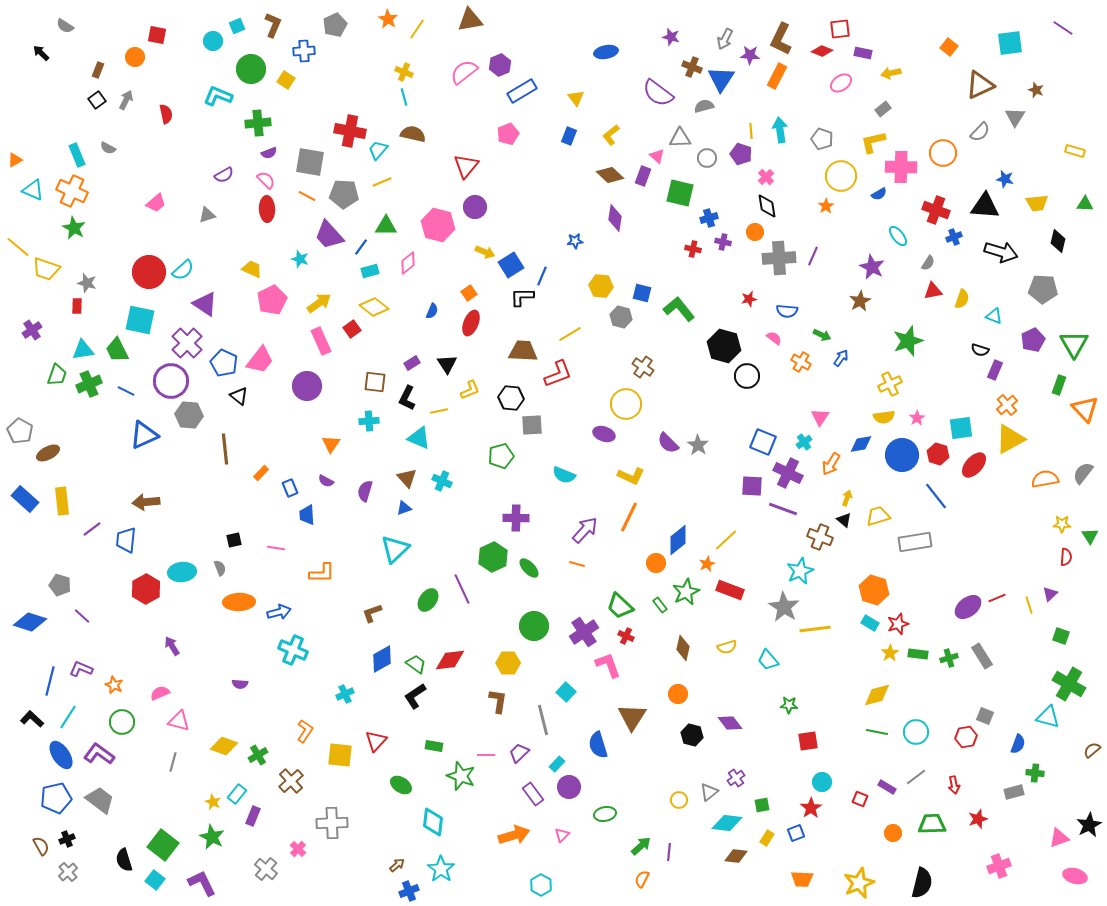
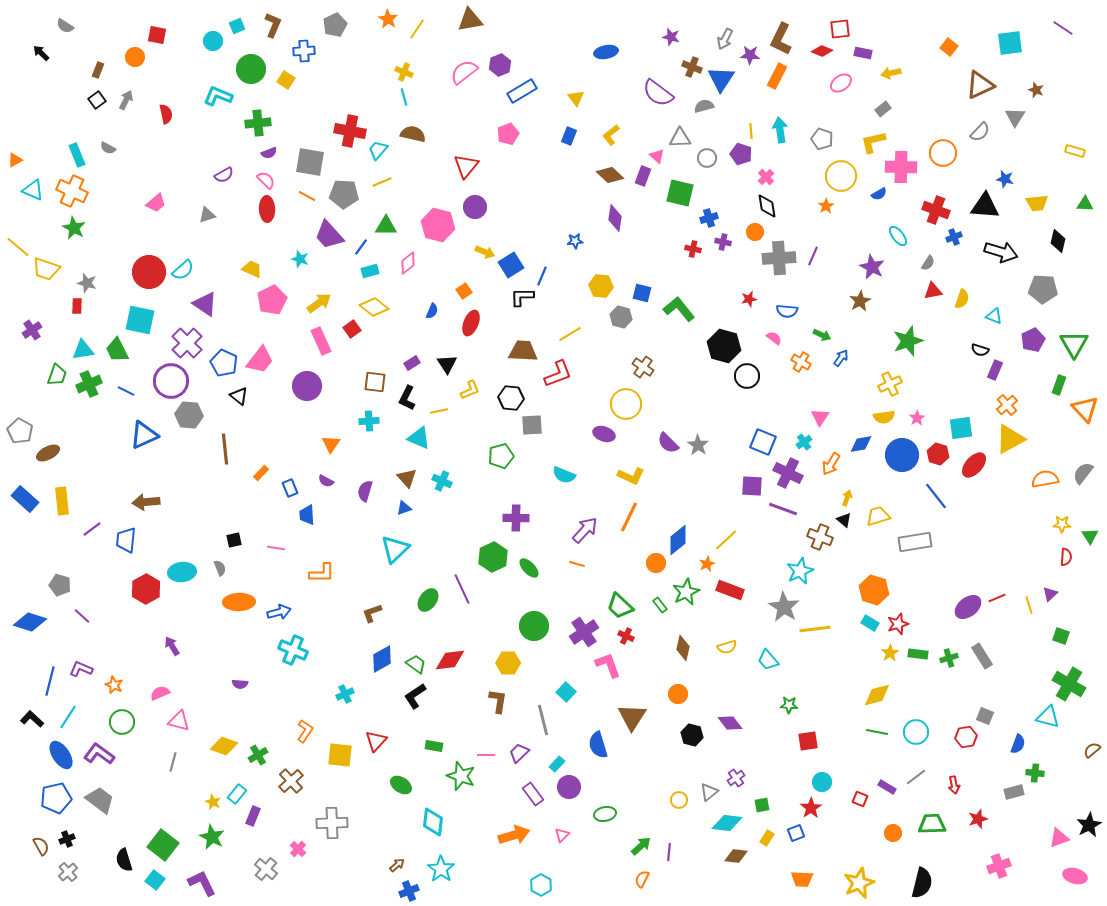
orange square at (469, 293): moved 5 px left, 2 px up
